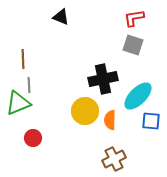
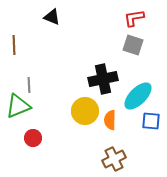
black triangle: moved 9 px left
brown line: moved 9 px left, 14 px up
green triangle: moved 3 px down
